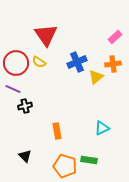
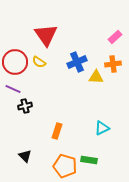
red circle: moved 1 px left, 1 px up
yellow triangle: rotated 42 degrees clockwise
orange rectangle: rotated 28 degrees clockwise
